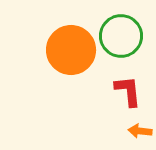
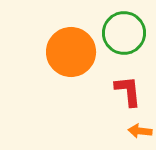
green circle: moved 3 px right, 3 px up
orange circle: moved 2 px down
